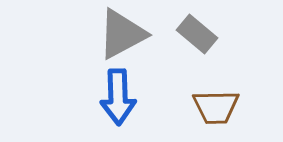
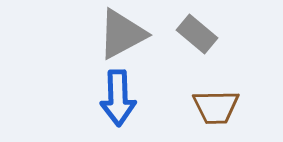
blue arrow: moved 1 px down
